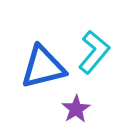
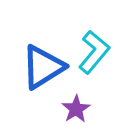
blue triangle: rotated 18 degrees counterclockwise
